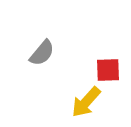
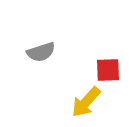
gray semicircle: moved 1 px left, 1 px up; rotated 32 degrees clockwise
